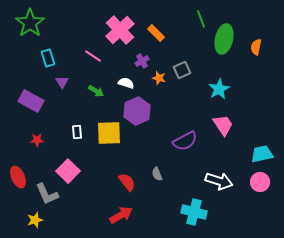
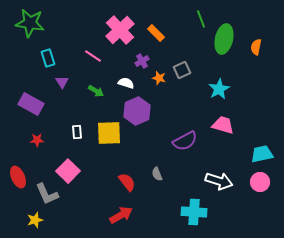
green star: rotated 28 degrees counterclockwise
purple rectangle: moved 3 px down
pink trapezoid: rotated 40 degrees counterclockwise
cyan cross: rotated 10 degrees counterclockwise
